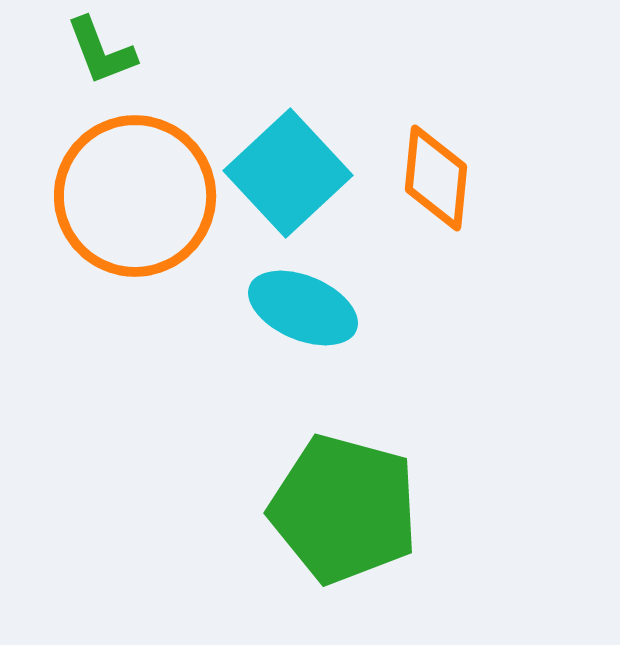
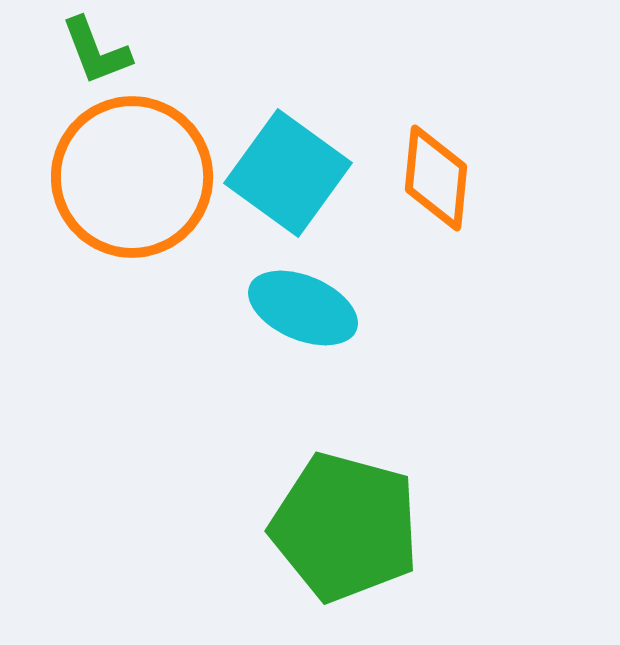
green L-shape: moved 5 px left
cyan square: rotated 11 degrees counterclockwise
orange circle: moved 3 px left, 19 px up
green pentagon: moved 1 px right, 18 px down
